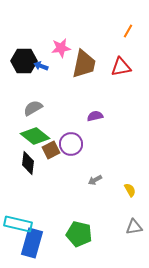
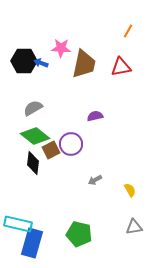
pink star: rotated 12 degrees clockwise
blue arrow: moved 3 px up
black diamond: moved 5 px right
